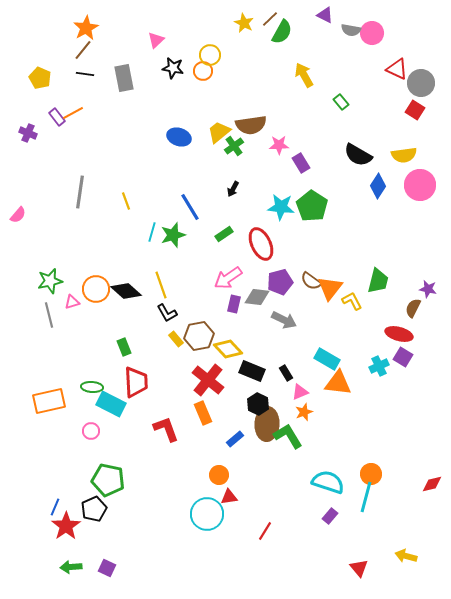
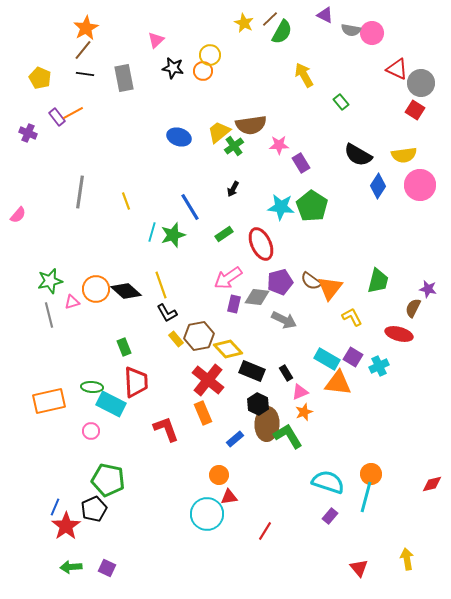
yellow L-shape at (352, 301): moved 16 px down
purple square at (403, 357): moved 50 px left
yellow arrow at (406, 556): moved 1 px right, 3 px down; rotated 65 degrees clockwise
